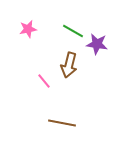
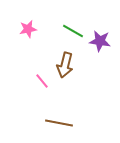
purple star: moved 3 px right, 3 px up
brown arrow: moved 4 px left
pink line: moved 2 px left
brown line: moved 3 px left
